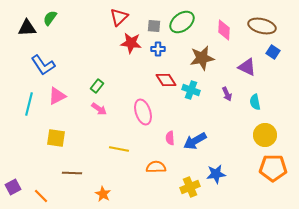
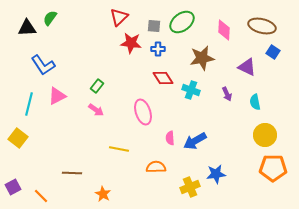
red diamond: moved 3 px left, 2 px up
pink arrow: moved 3 px left, 1 px down
yellow square: moved 38 px left; rotated 30 degrees clockwise
